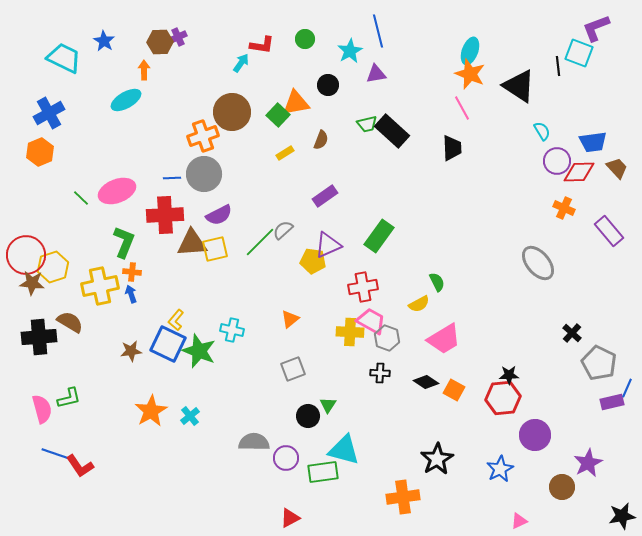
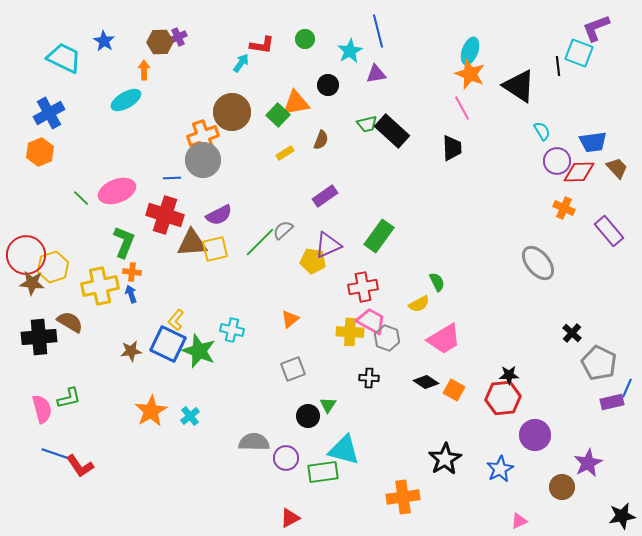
gray circle at (204, 174): moved 1 px left, 14 px up
red cross at (165, 215): rotated 21 degrees clockwise
black cross at (380, 373): moved 11 px left, 5 px down
black star at (437, 459): moved 8 px right
